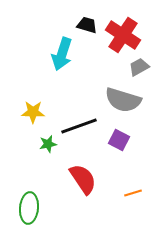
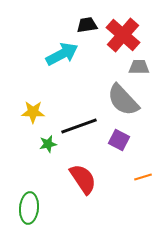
black trapezoid: rotated 25 degrees counterclockwise
red cross: rotated 8 degrees clockwise
cyan arrow: rotated 136 degrees counterclockwise
gray trapezoid: rotated 30 degrees clockwise
gray semicircle: rotated 30 degrees clockwise
orange line: moved 10 px right, 16 px up
